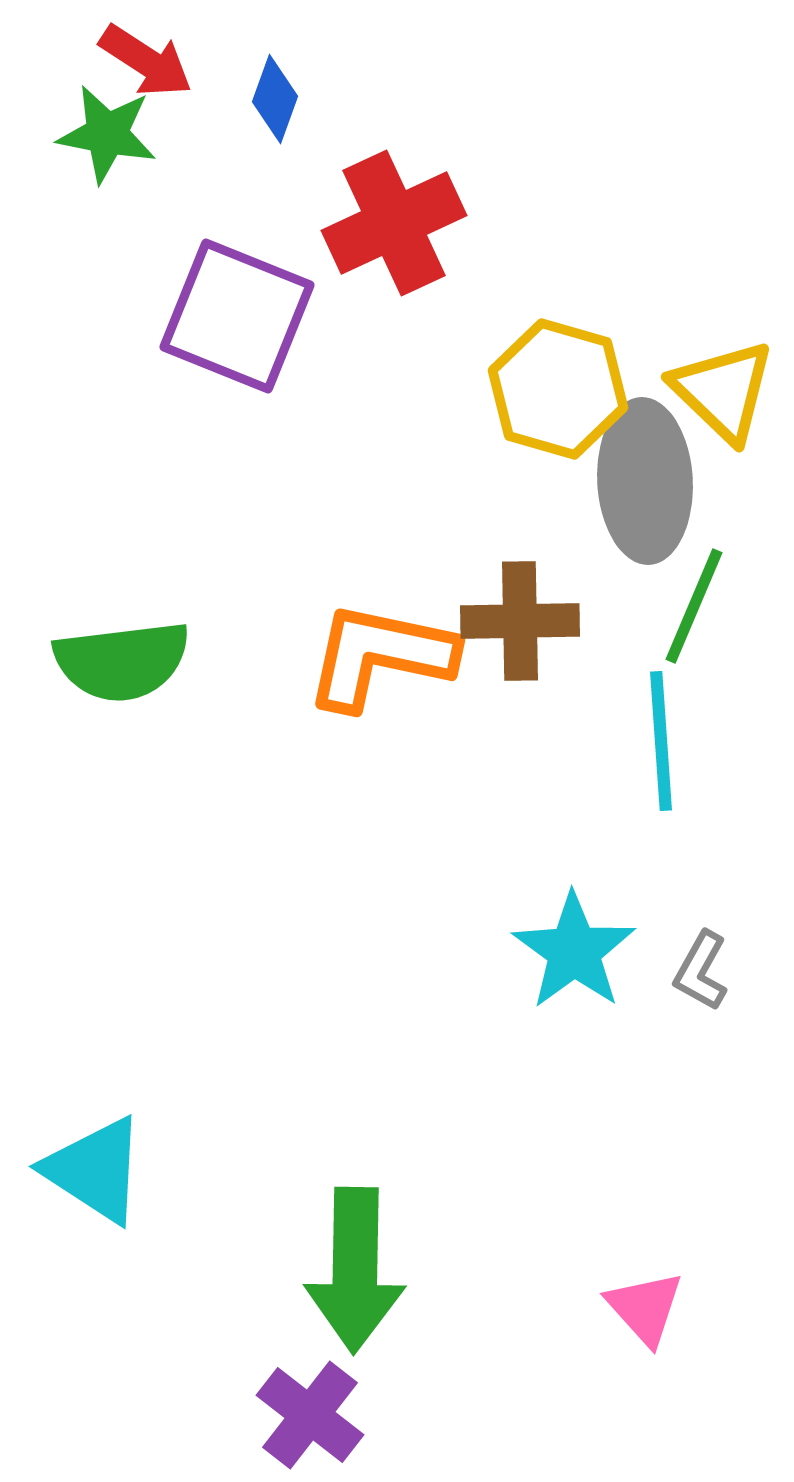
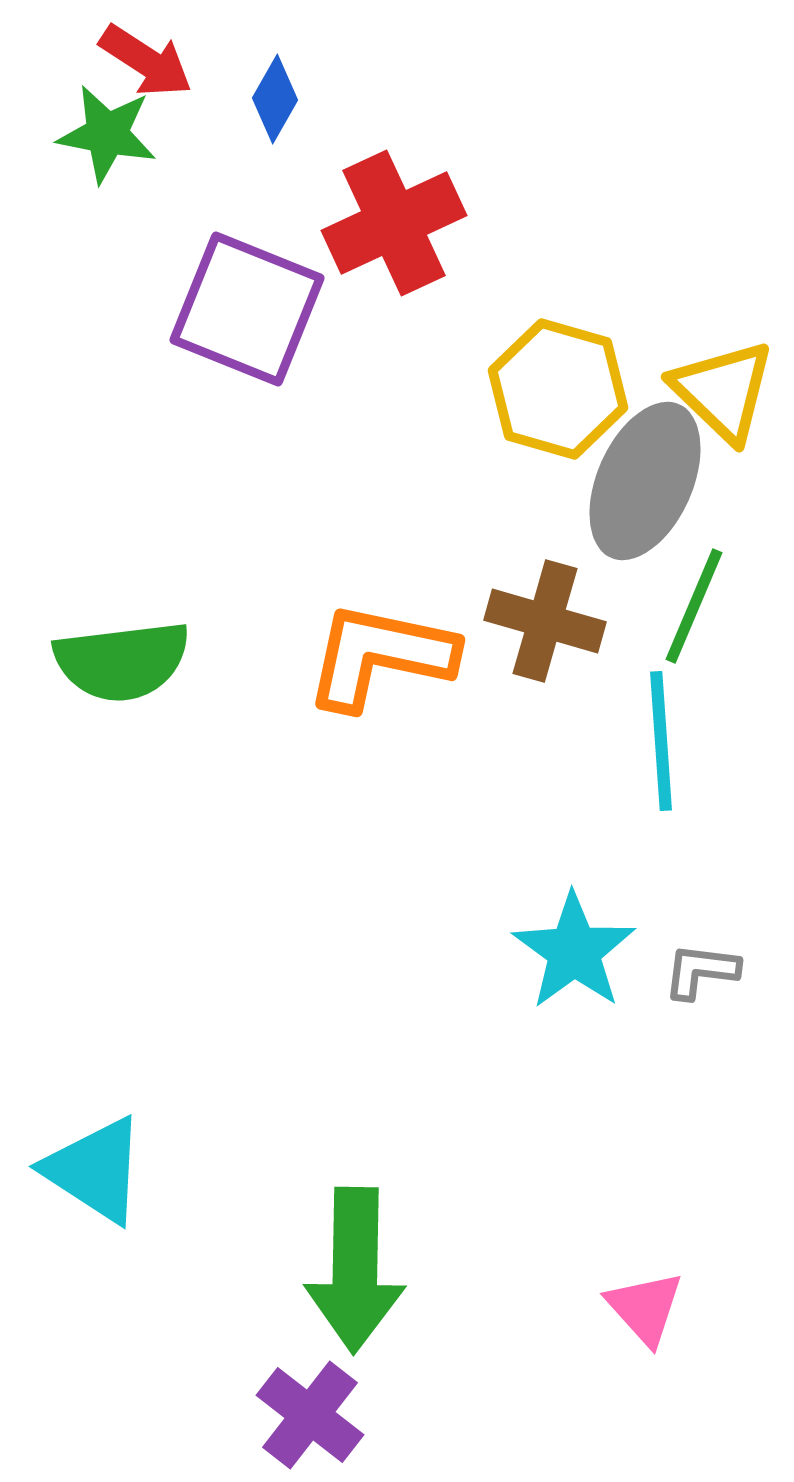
blue diamond: rotated 10 degrees clockwise
purple square: moved 10 px right, 7 px up
gray ellipse: rotated 27 degrees clockwise
brown cross: moved 25 px right; rotated 17 degrees clockwise
gray L-shape: rotated 68 degrees clockwise
